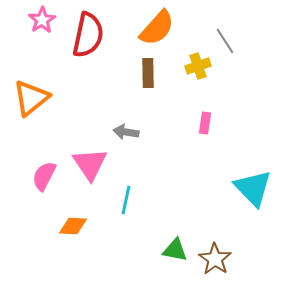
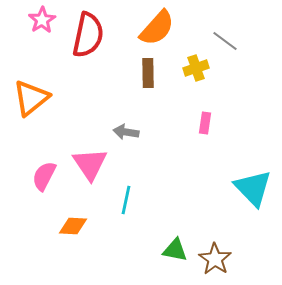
gray line: rotated 20 degrees counterclockwise
yellow cross: moved 2 px left, 2 px down
